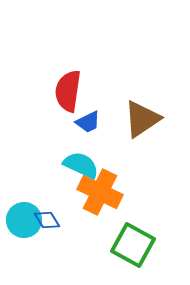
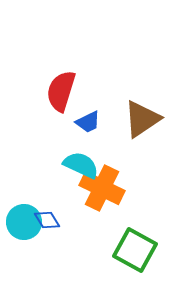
red semicircle: moved 7 px left; rotated 9 degrees clockwise
orange cross: moved 2 px right, 4 px up
cyan circle: moved 2 px down
green square: moved 2 px right, 5 px down
